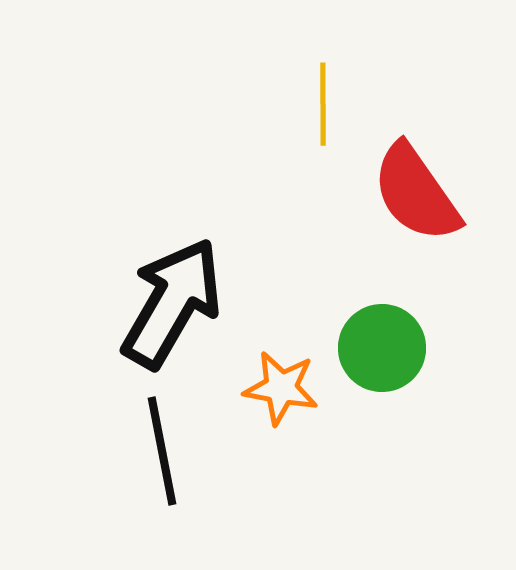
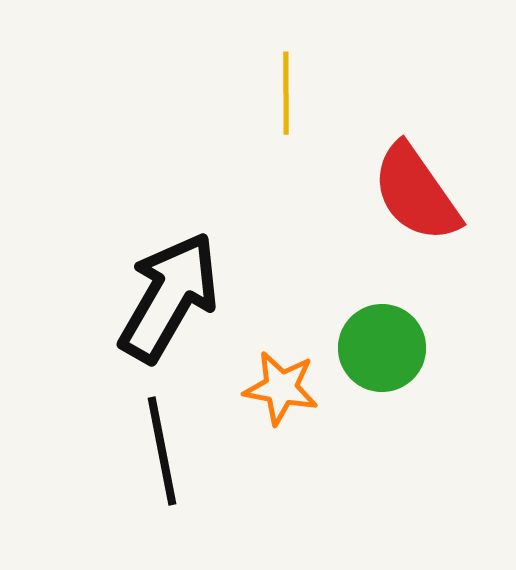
yellow line: moved 37 px left, 11 px up
black arrow: moved 3 px left, 6 px up
